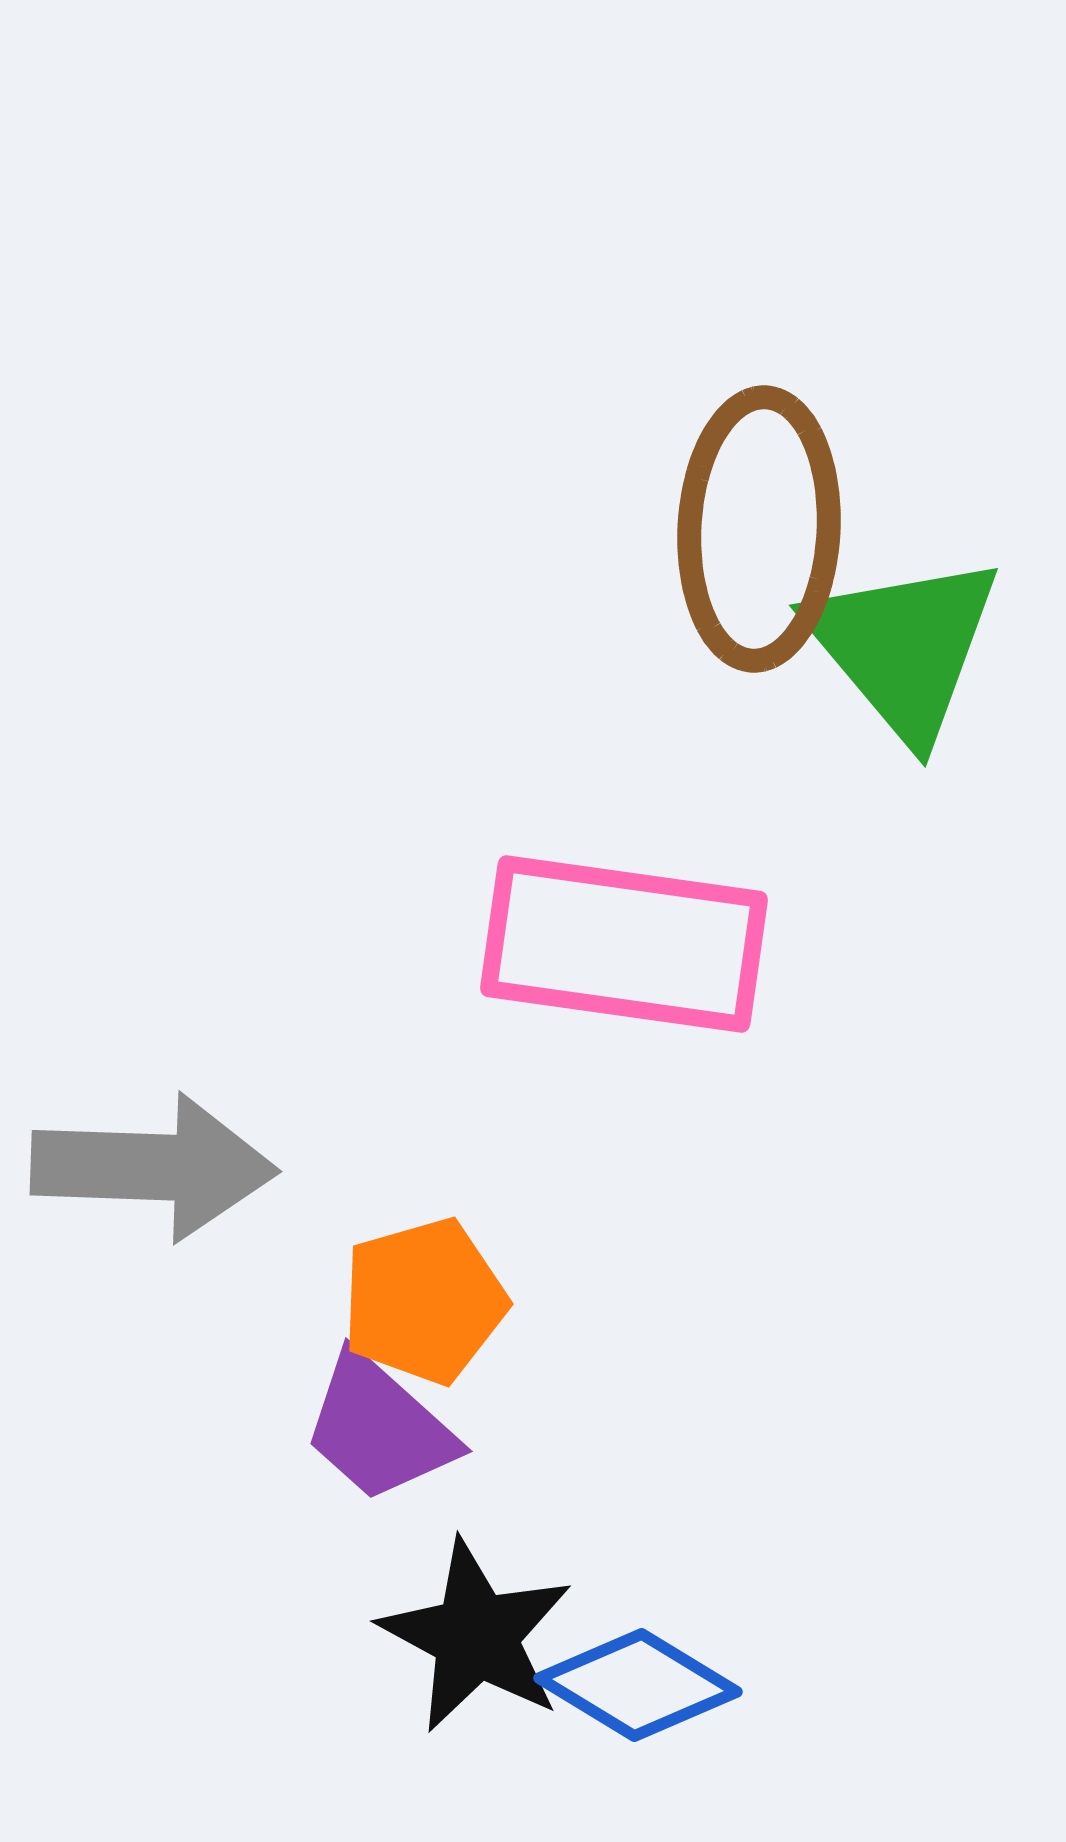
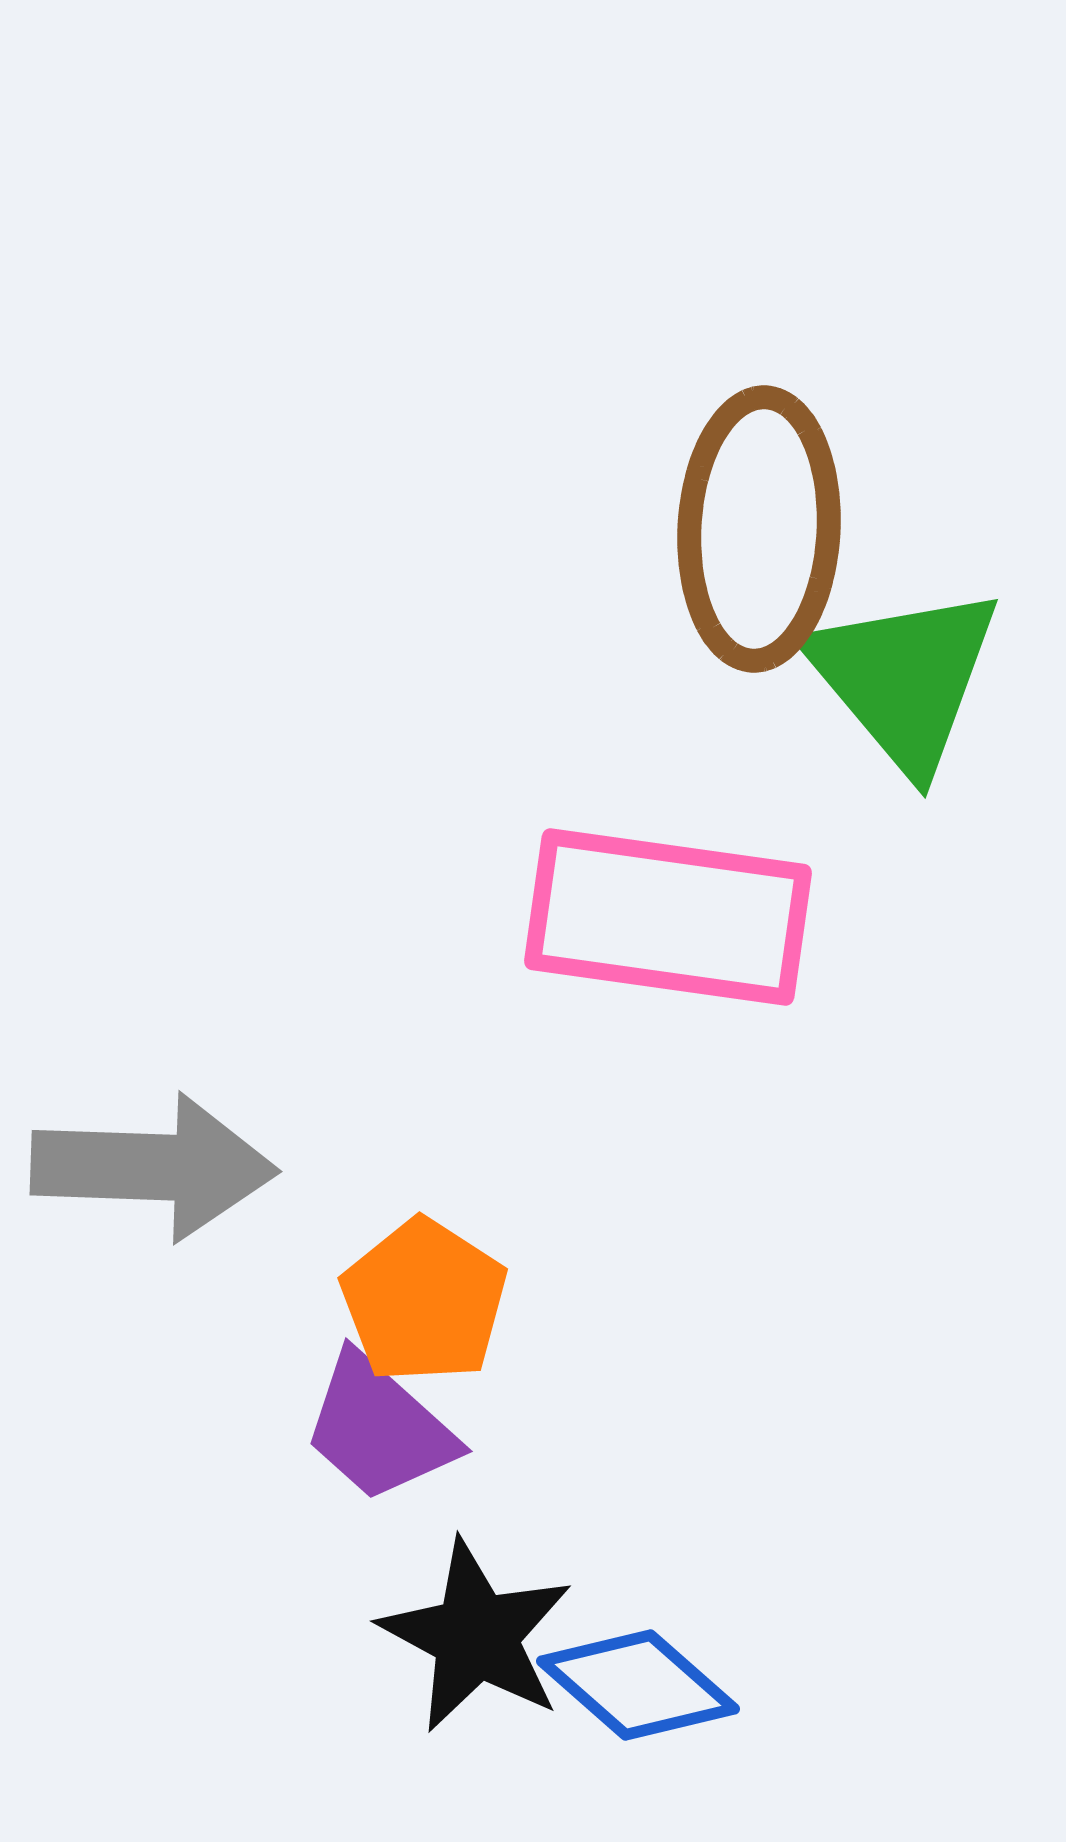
green triangle: moved 31 px down
pink rectangle: moved 44 px right, 27 px up
orange pentagon: rotated 23 degrees counterclockwise
blue diamond: rotated 10 degrees clockwise
